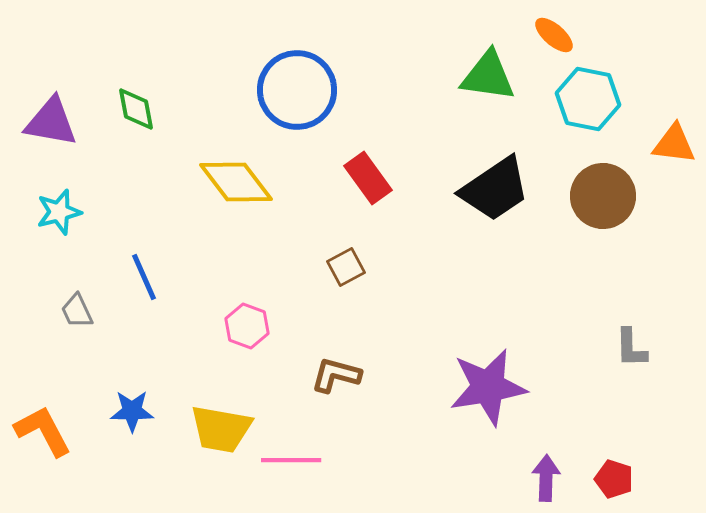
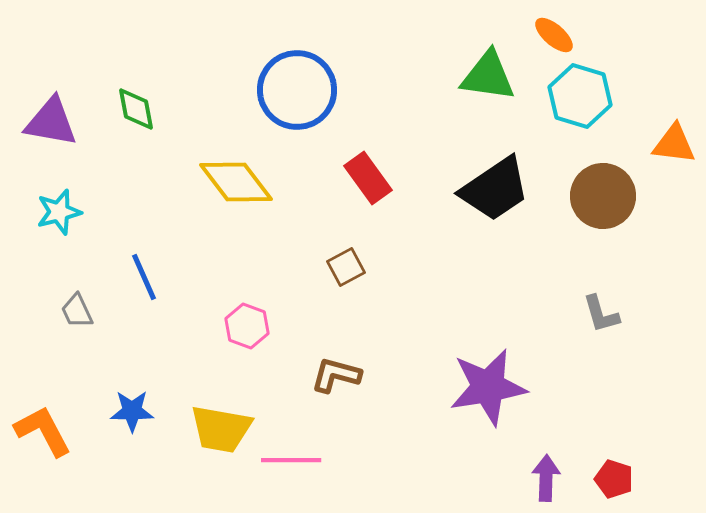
cyan hexagon: moved 8 px left, 3 px up; rotated 6 degrees clockwise
gray L-shape: moved 30 px left, 34 px up; rotated 15 degrees counterclockwise
